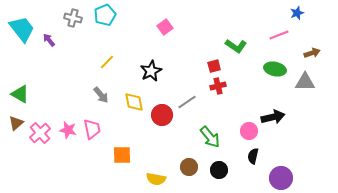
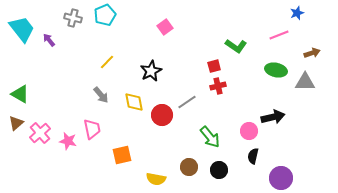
green ellipse: moved 1 px right, 1 px down
pink star: moved 11 px down
orange square: rotated 12 degrees counterclockwise
